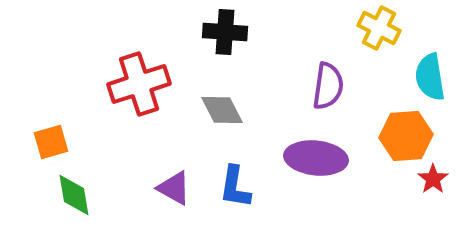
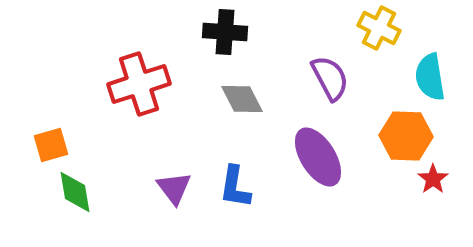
purple semicircle: moved 2 px right, 8 px up; rotated 36 degrees counterclockwise
gray diamond: moved 20 px right, 11 px up
orange hexagon: rotated 6 degrees clockwise
orange square: moved 3 px down
purple ellipse: moved 2 px right, 1 px up; rotated 52 degrees clockwise
purple triangle: rotated 24 degrees clockwise
green diamond: moved 1 px right, 3 px up
